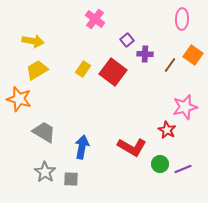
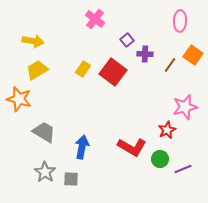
pink ellipse: moved 2 px left, 2 px down
red star: rotated 18 degrees clockwise
green circle: moved 5 px up
